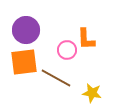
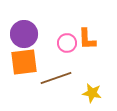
purple circle: moved 2 px left, 4 px down
orange L-shape: moved 1 px right
pink circle: moved 7 px up
brown line: rotated 48 degrees counterclockwise
